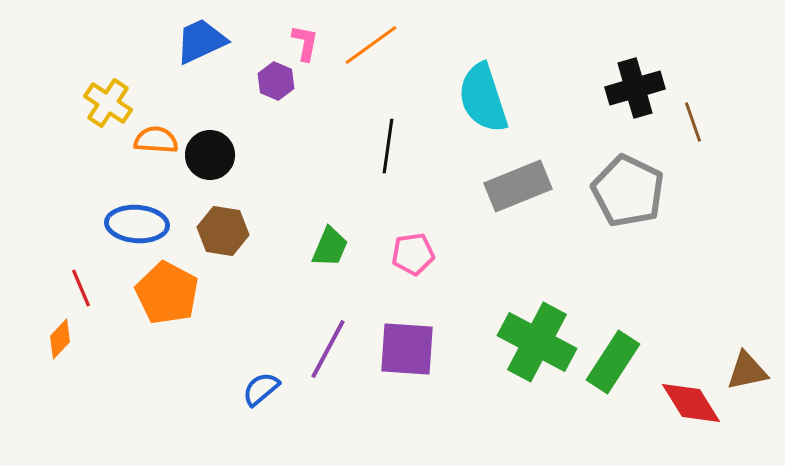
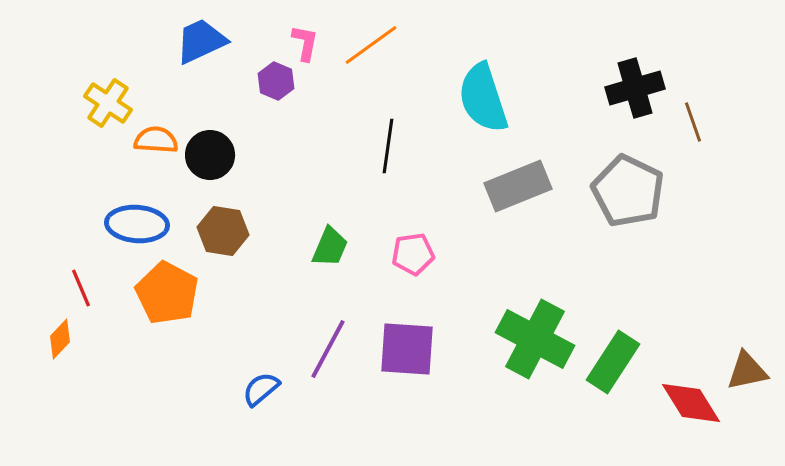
green cross: moved 2 px left, 3 px up
